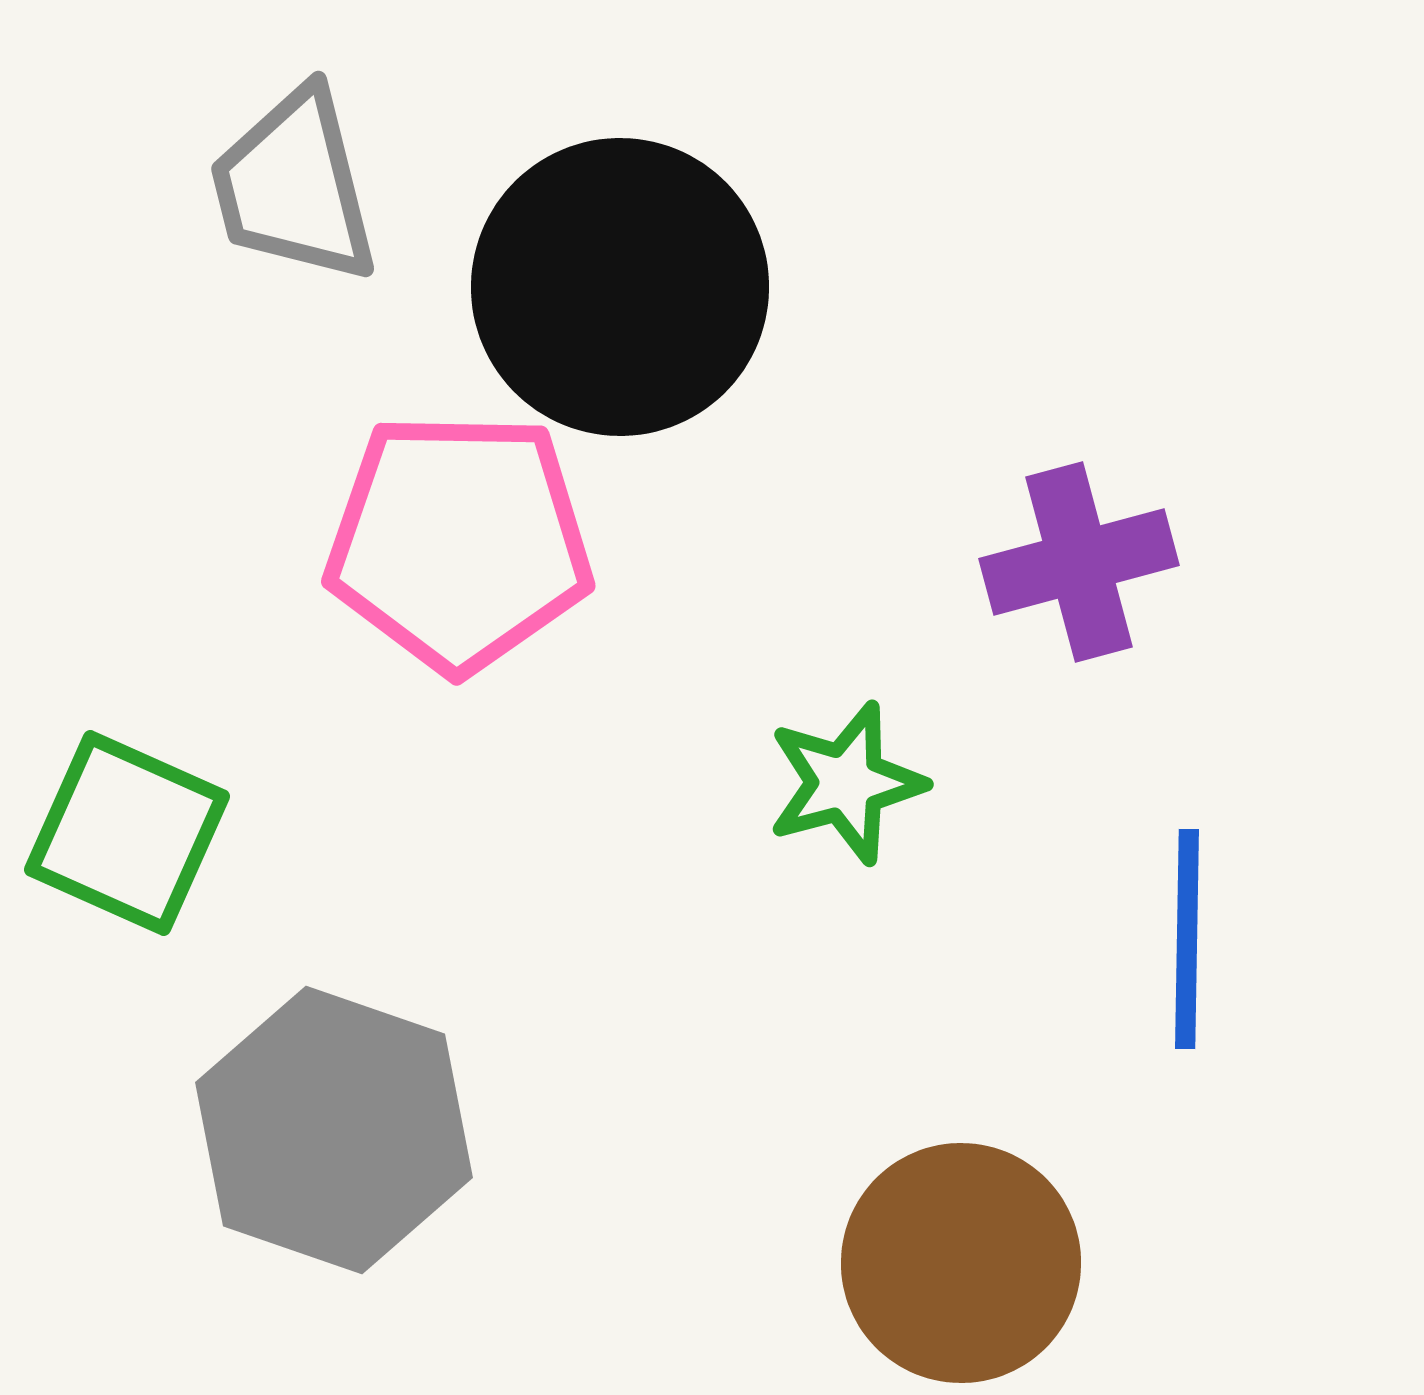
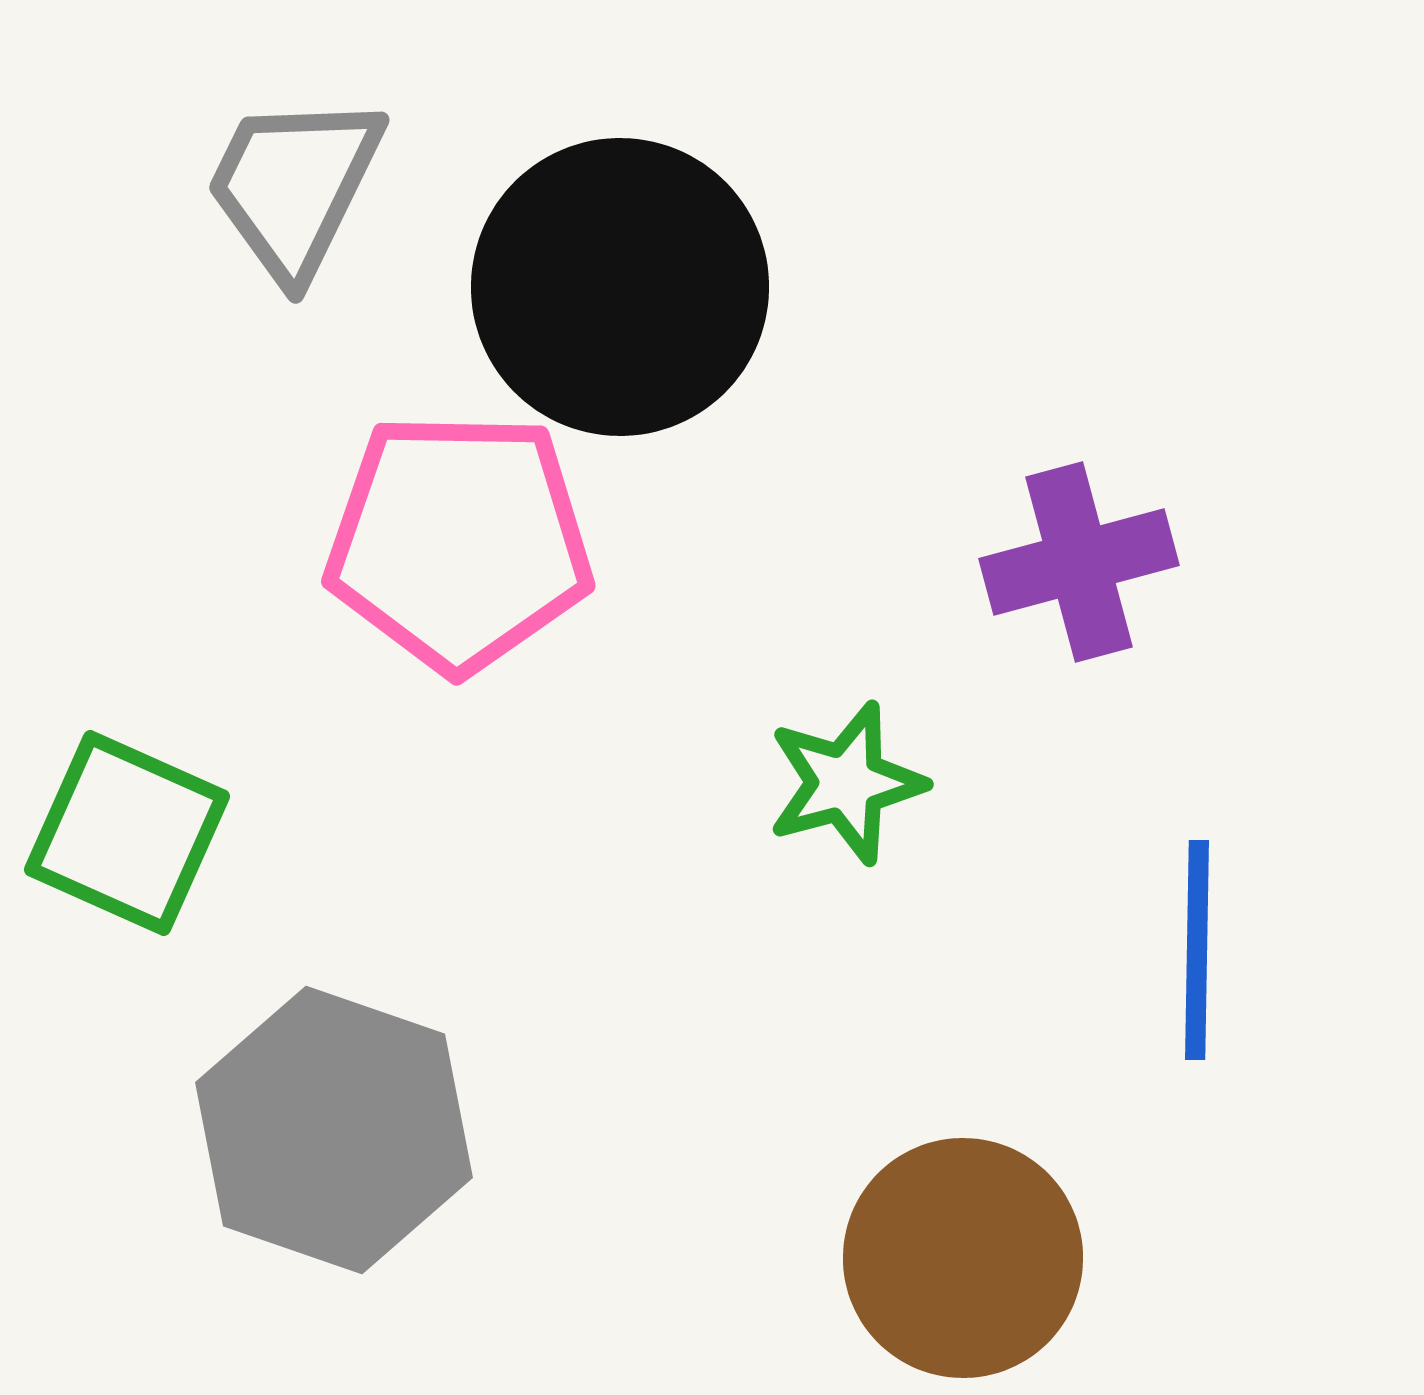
gray trapezoid: rotated 40 degrees clockwise
blue line: moved 10 px right, 11 px down
brown circle: moved 2 px right, 5 px up
